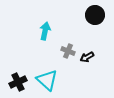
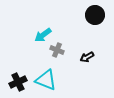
cyan arrow: moved 2 px left, 4 px down; rotated 138 degrees counterclockwise
gray cross: moved 11 px left, 1 px up
cyan triangle: moved 1 px left; rotated 20 degrees counterclockwise
